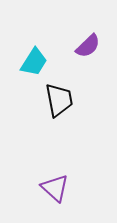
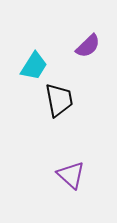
cyan trapezoid: moved 4 px down
purple triangle: moved 16 px right, 13 px up
